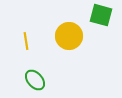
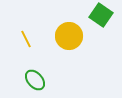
green square: rotated 20 degrees clockwise
yellow line: moved 2 px up; rotated 18 degrees counterclockwise
